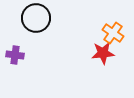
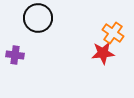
black circle: moved 2 px right
